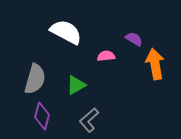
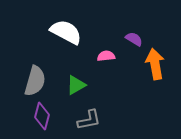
gray semicircle: moved 2 px down
gray L-shape: rotated 150 degrees counterclockwise
